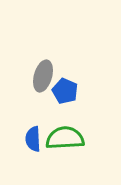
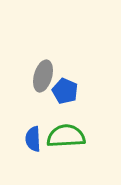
green semicircle: moved 1 px right, 2 px up
